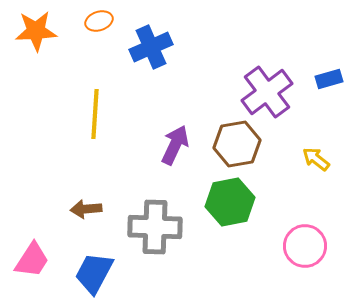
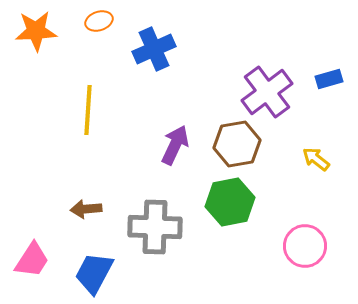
blue cross: moved 3 px right, 2 px down
yellow line: moved 7 px left, 4 px up
